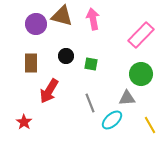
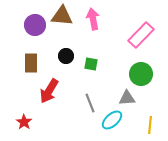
brown triangle: rotated 10 degrees counterclockwise
purple circle: moved 1 px left, 1 px down
yellow line: rotated 36 degrees clockwise
